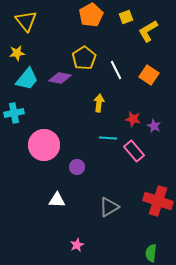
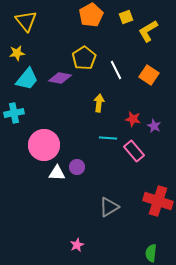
white triangle: moved 27 px up
